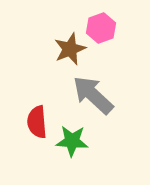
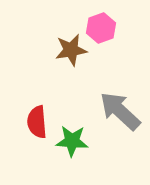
brown star: moved 1 px right, 1 px down; rotated 12 degrees clockwise
gray arrow: moved 27 px right, 16 px down
